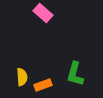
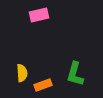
pink rectangle: moved 4 px left, 2 px down; rotated 54 degrees counterclockwise
yellow semicircle: moved 4 px up
